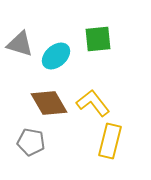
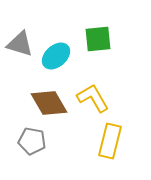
yellow L-shape: moved 5 px up; rotated 8 degrees clockwise
gray pentagon: moved 1 px right, 1 px up
